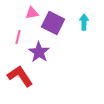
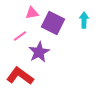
cyan arrow: moved 2 px up
pink line: moved 2 px right, 1 px up; rotated 40 degrees clockwise
purple star: rotated 10 degrees clockwise
red L-shape: rotated 20 degrees counterclockwise
